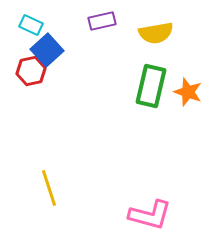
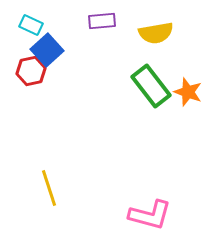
purple rectangle: rotated 8 degrees clockwise
green rectangle: rotated 51 degrees counterclockwise
